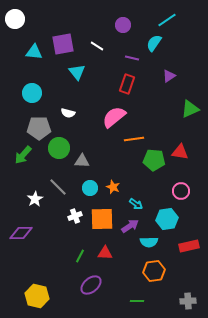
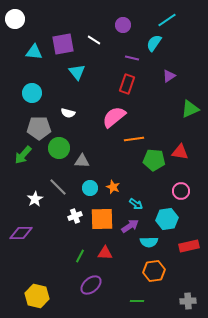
white line at (97, 46): moved 3 px left, 6 px up
